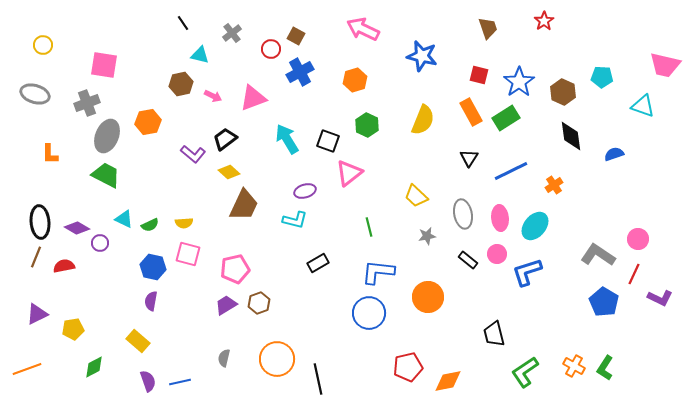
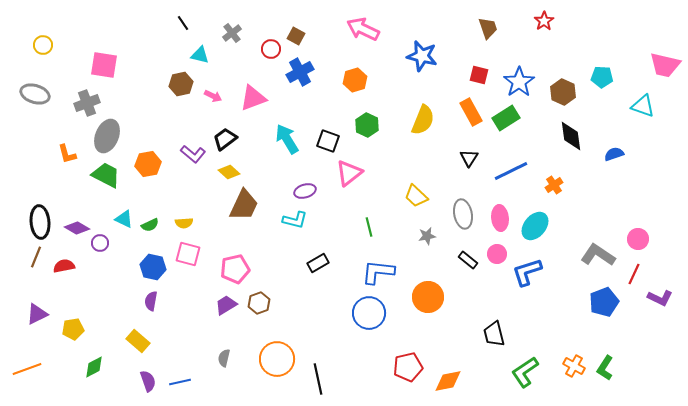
orange hexagon at (148, 122): moved 42 px down
orange L-shape at (50, 154): moved 17 px right; rotated 15 degrees counterclockwise
blue pentagon at (604, 302): rotated 20 degrees clockwise
